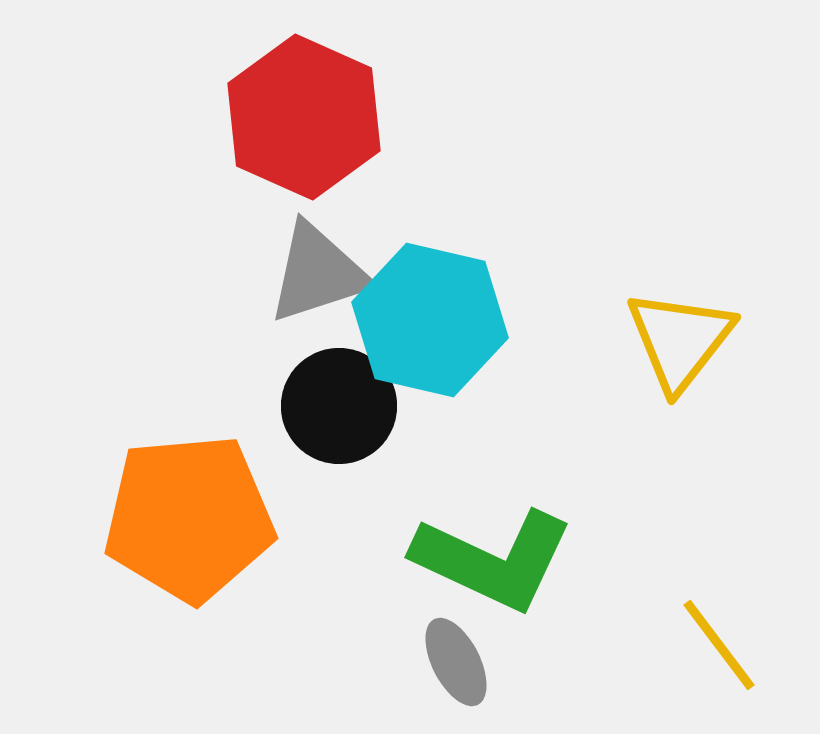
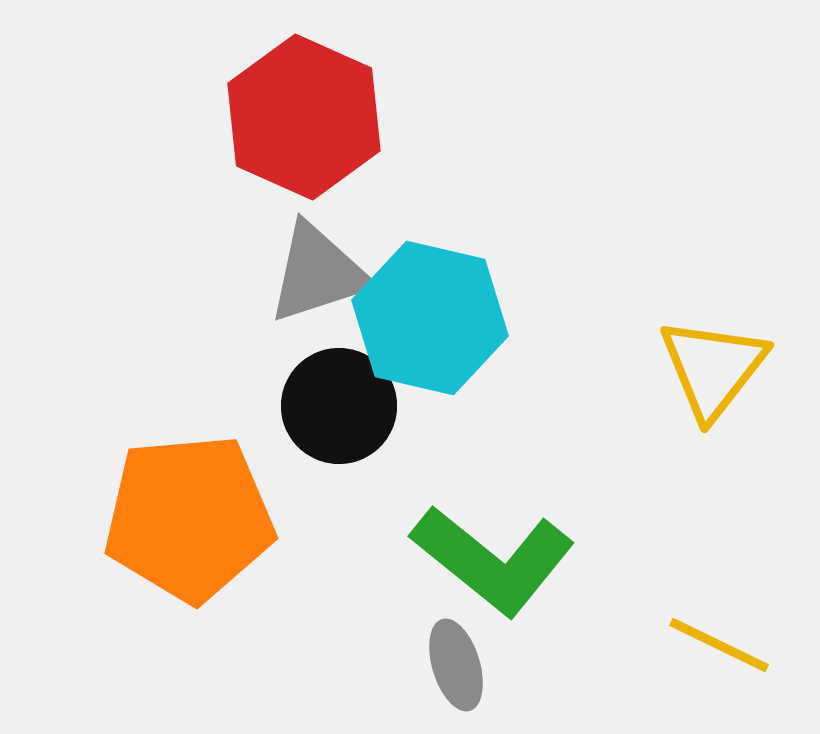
cyan hexagon: moved 2 px up
yellow triangle: moved 33 px right, 28 px down
green L-shape: rotated 14 degrees clockwise
yellow line: rotated 27 degrees counterclockwise
gray ellipse: moved 3 px down; rotated 10 degrees clockwise
